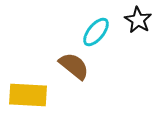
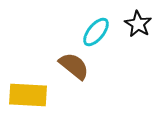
black star: moved 4 px down
